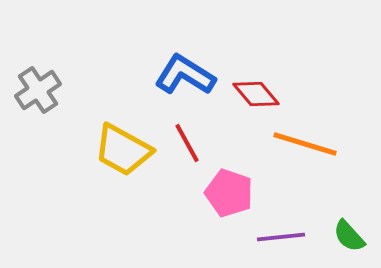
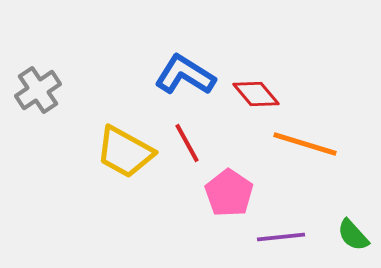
yellow trapezoid: moved 2 px right, 2 px down
pink pentagon: rotated 15 degrees clockwise
green semicircle: moved 4 px right, 1 px up
